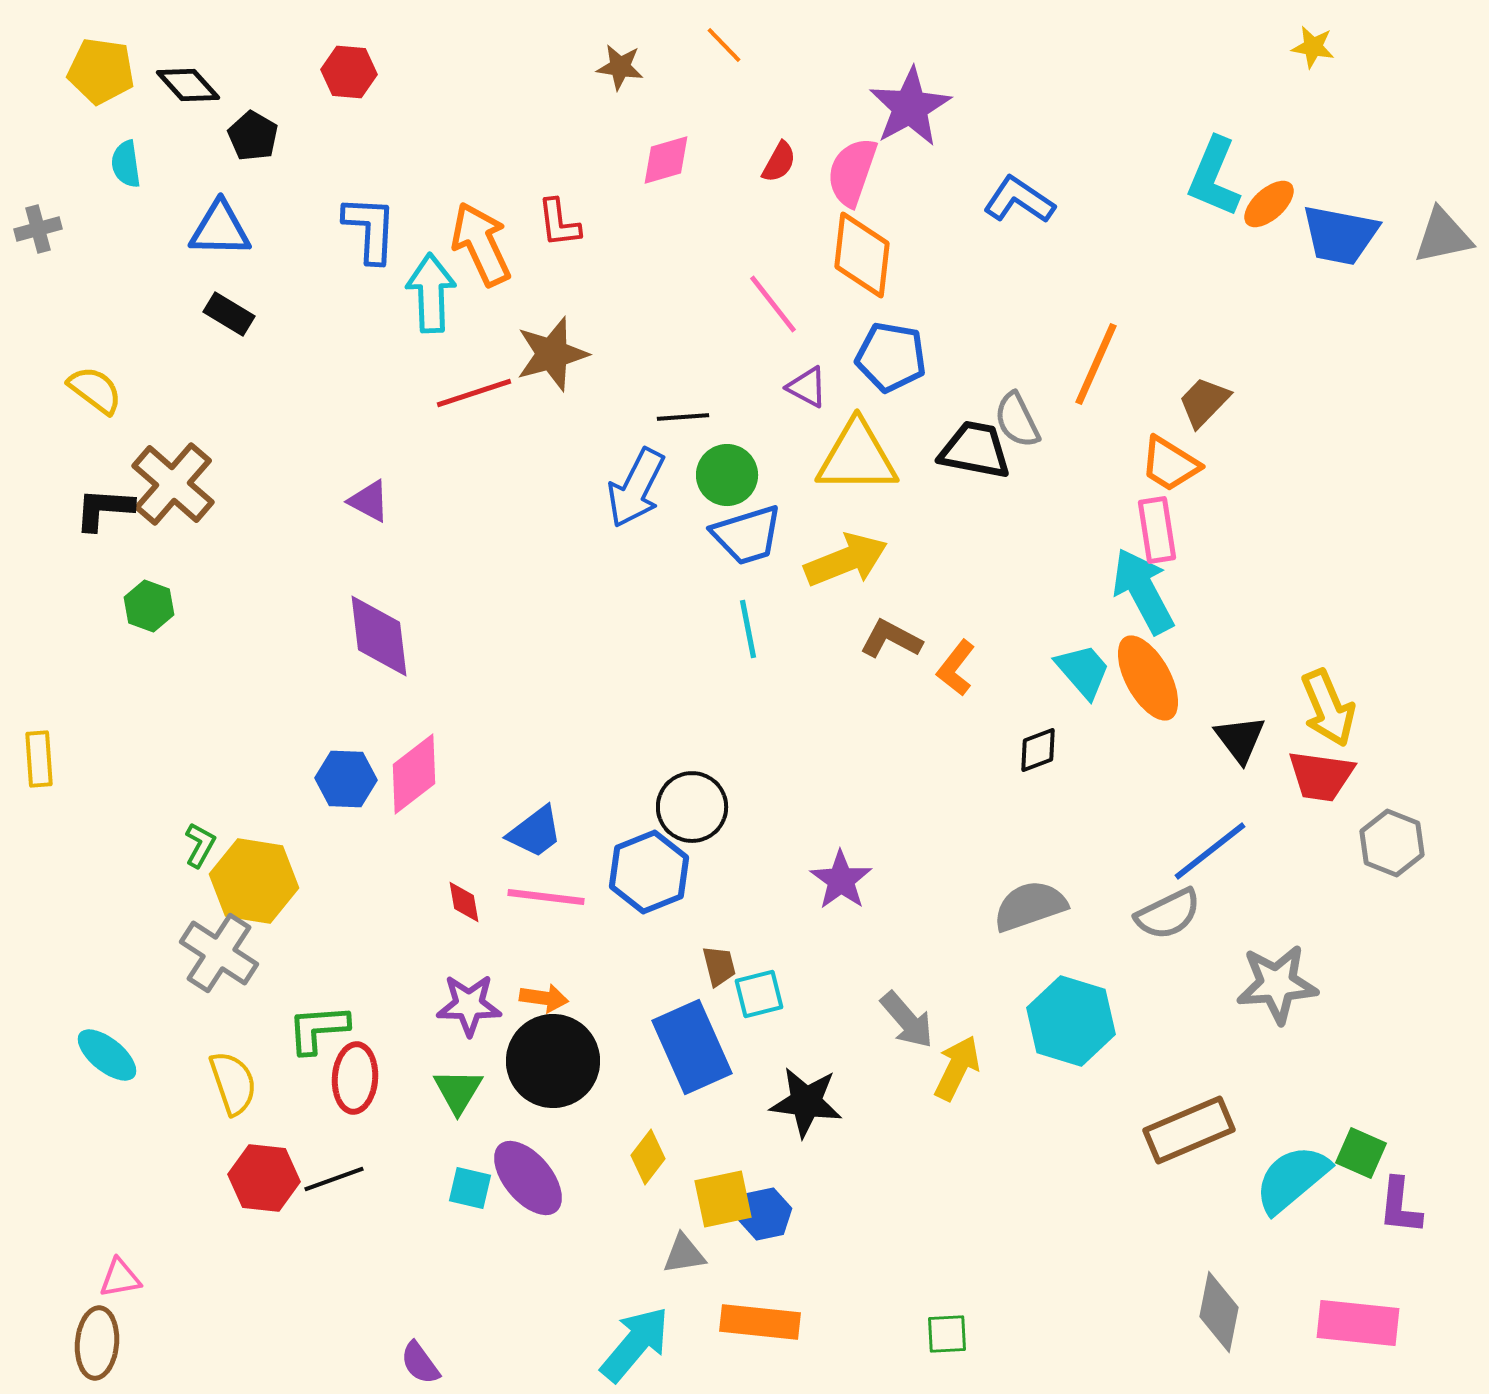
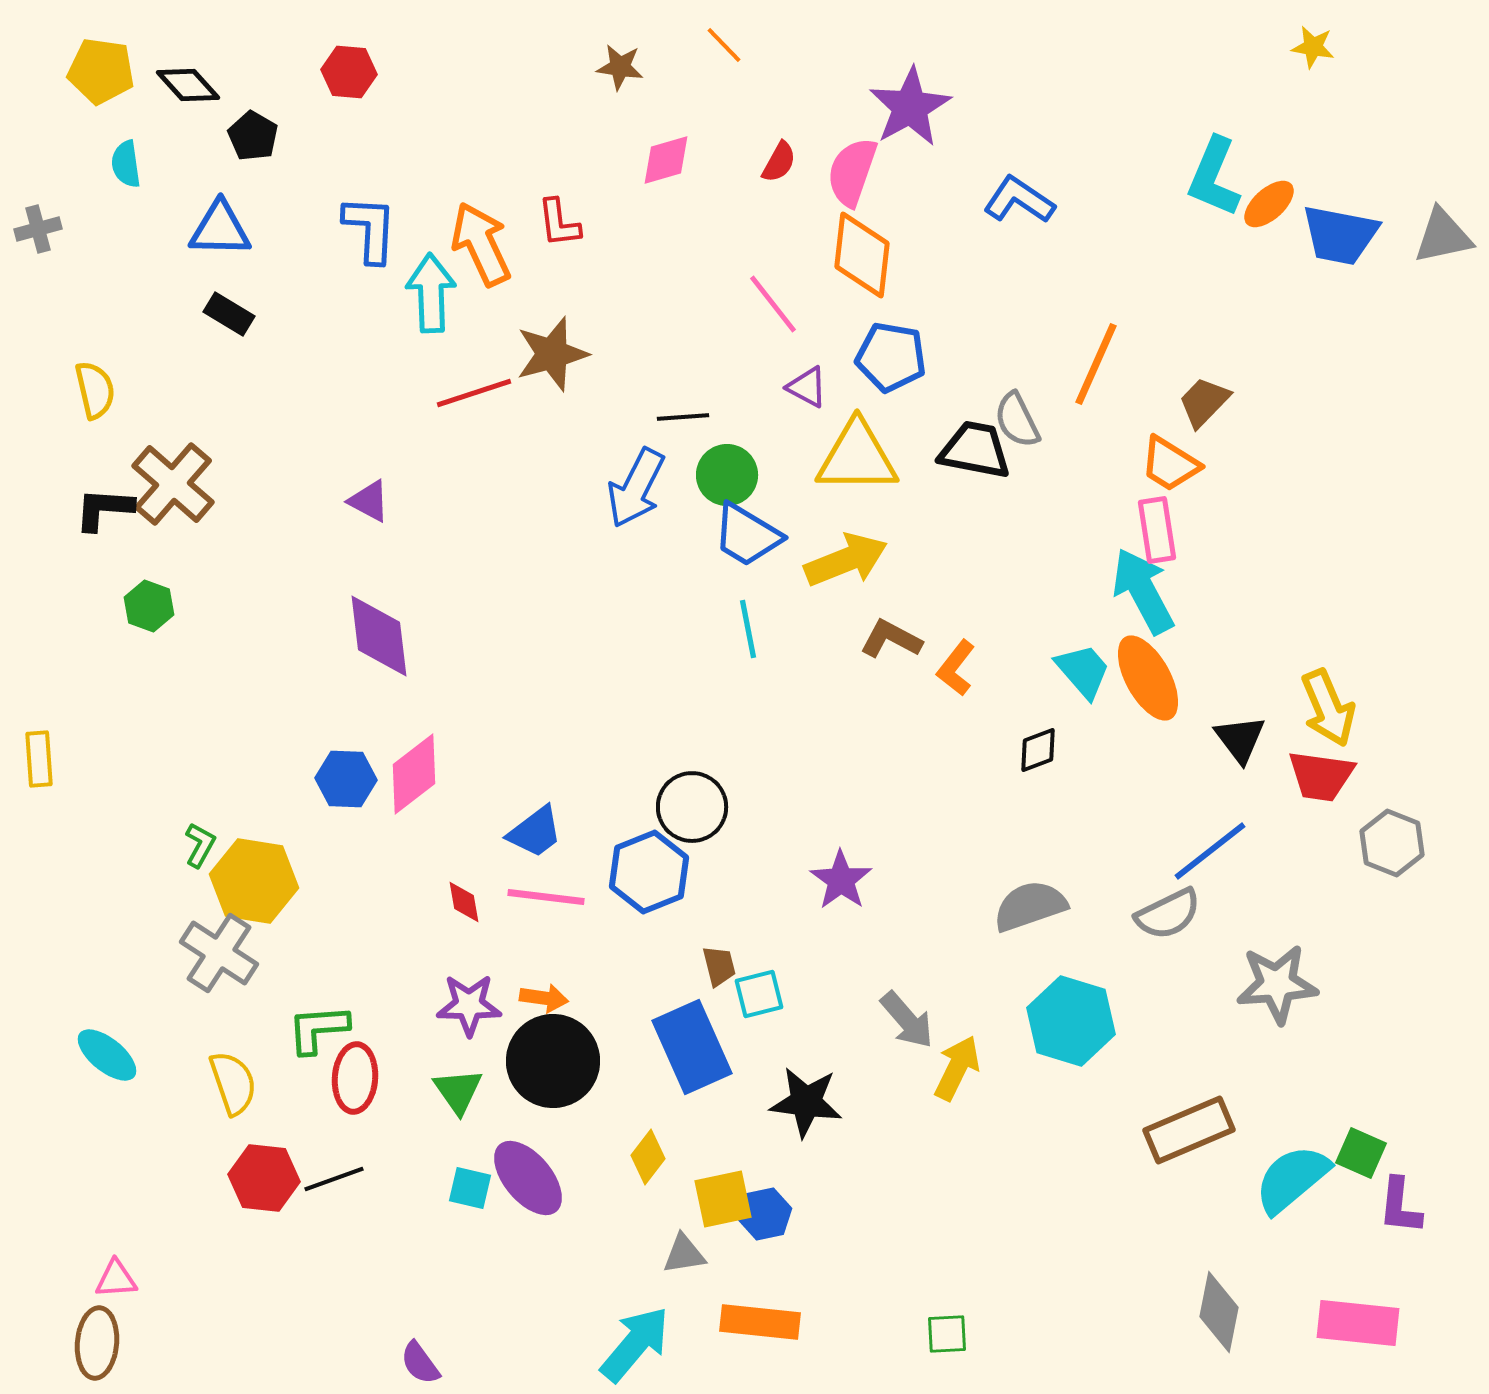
yellow semicircle at (95, 390): rotated 40 degrees clockwise
blue trapezoid at (747, 535): rotated 48 degrees clockwise
green triangle at (458, 1091): rotated 6 degrees counterclockwise
pink triangle at (120, 1278): moved 4 px left, 1 px down; rotated 6 degrees clockwise
